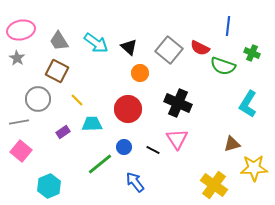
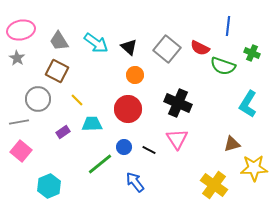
gray square: moved 2 px left, 1 px up
orange circle: moved 5 px left, 2 px down
black line: moved 4 px left
